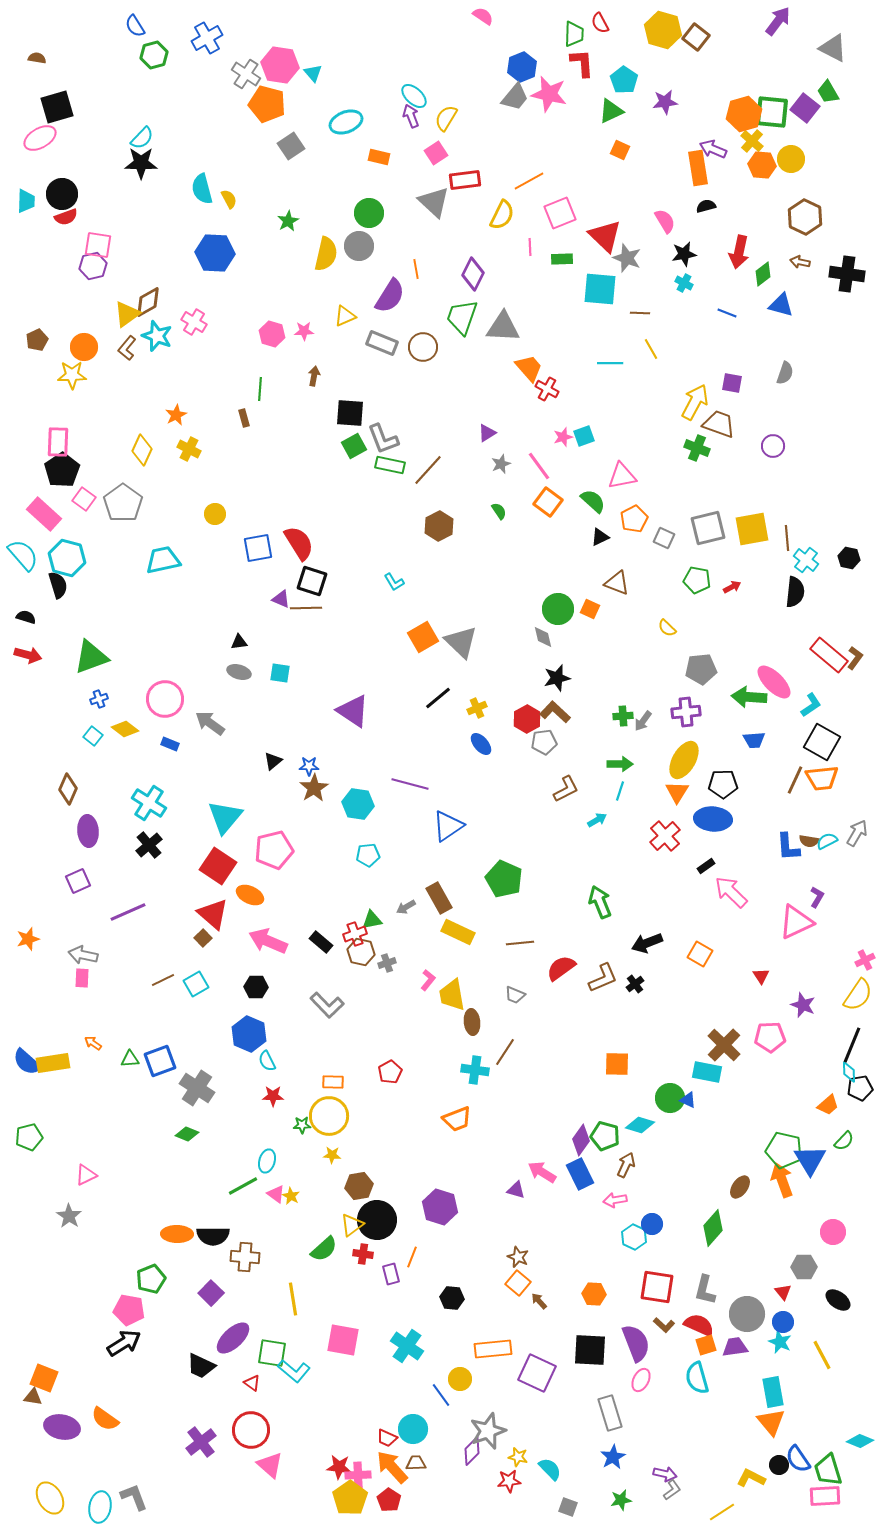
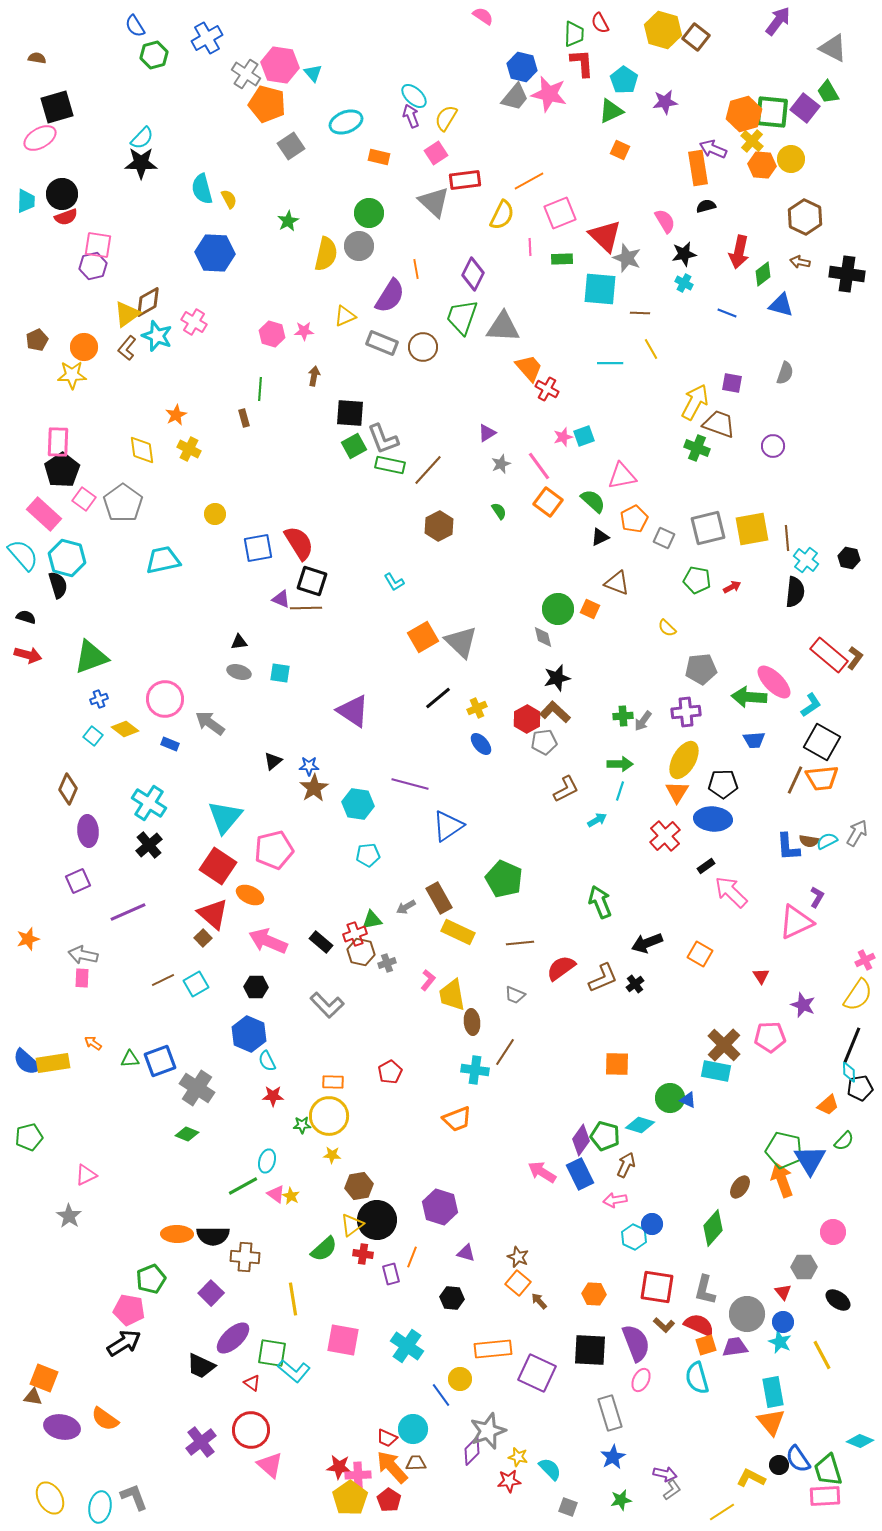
blue hexagon at (522, 67): rotated 24 degrees counterclockwise
yellow diamond at (142, 450): rotated 32 degrees counterclockwise
cyan rectangle at (707, 1072): moved 9 px right, 1 px up
purple triangle at (516, 1190): moved 50 px left, 63 px down
